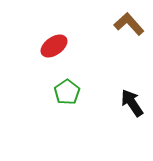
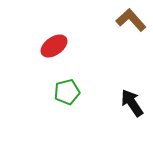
brown L-shape: moved 2 px right, 4 px up
green pentagon: rotated 20 degrees clockwise
